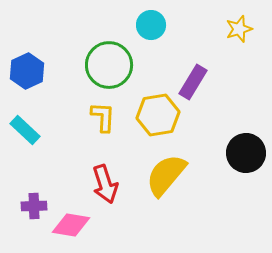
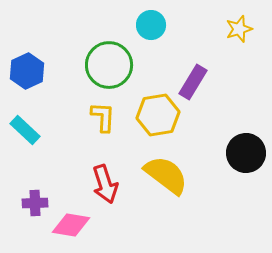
yellow semicircle: rotated 87 degrees clockwise
purple cross: moved 1 px right, 3 px up
